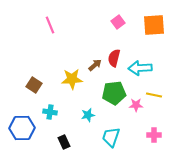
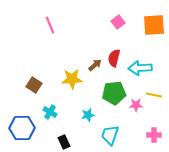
cyan cross: rotated 24 degrees clockwise
cyan trapezoid: moved 1 px left, 2 px up
